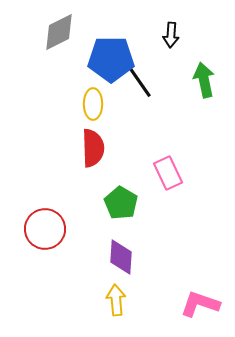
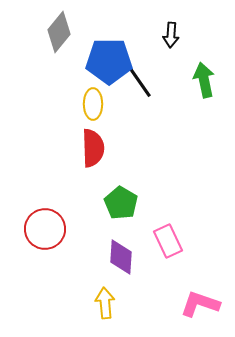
gray diamond: rotated 24 degrees counterclockwise
blue pentagon: moved 2 px left, 2 px down
pink rectangle: moved 68 px down
yellow arrow: moved 11 px left, 3 px down
